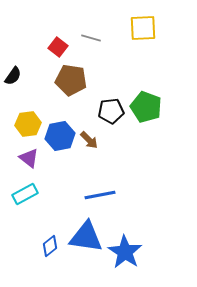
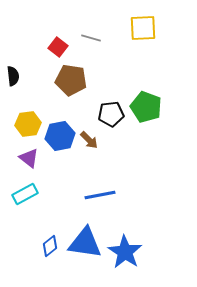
black semicircle: rotated 42 degrees counterclockwise
black pentagon: moved 3 px down
blue triangle: moved 1 px left, 6 px down
